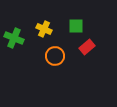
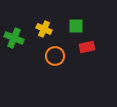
red rectangle: rotated 28 degrees clockwise
